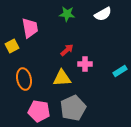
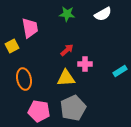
yellow triangle: moved 4 px right
